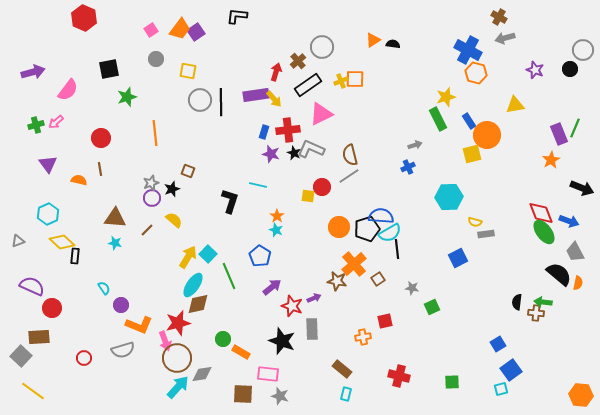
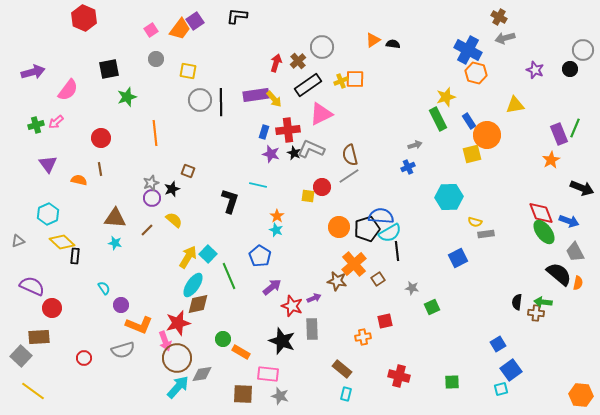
purple square at (196, 32): moved 1 px left, 11 px up
red arrow at (276, 72): moved 9 px up
black line at (397, 249): moved 2 px down
